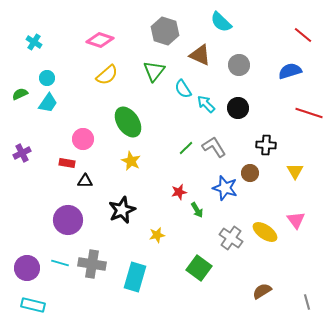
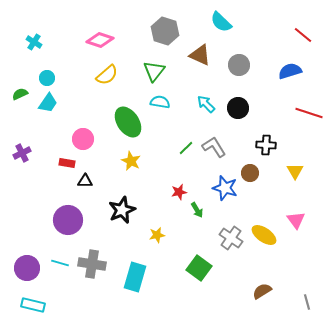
cyan semicircle at (183, 89): moved 23 px left, 13 px down; rotated 132 degrees clockwise
yellow ellipse at (265, 232): moved 1 px left, 3 px down
